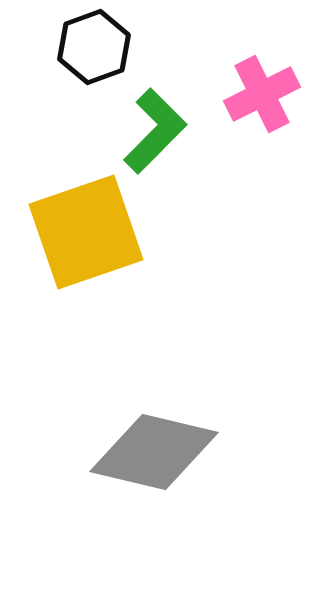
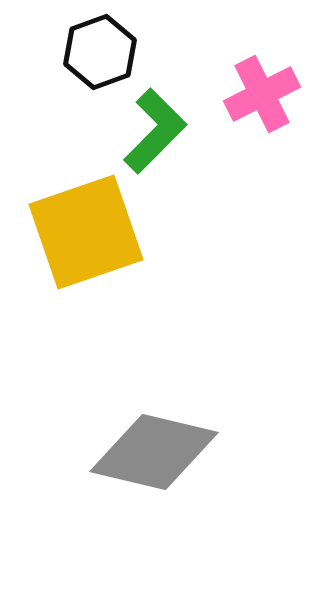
black hexagon: moved 6 px right, 5 px down
